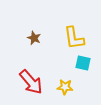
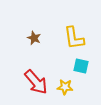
cyan square: moved 2 px left, 3 px down
red arrow: moved 5 px right
